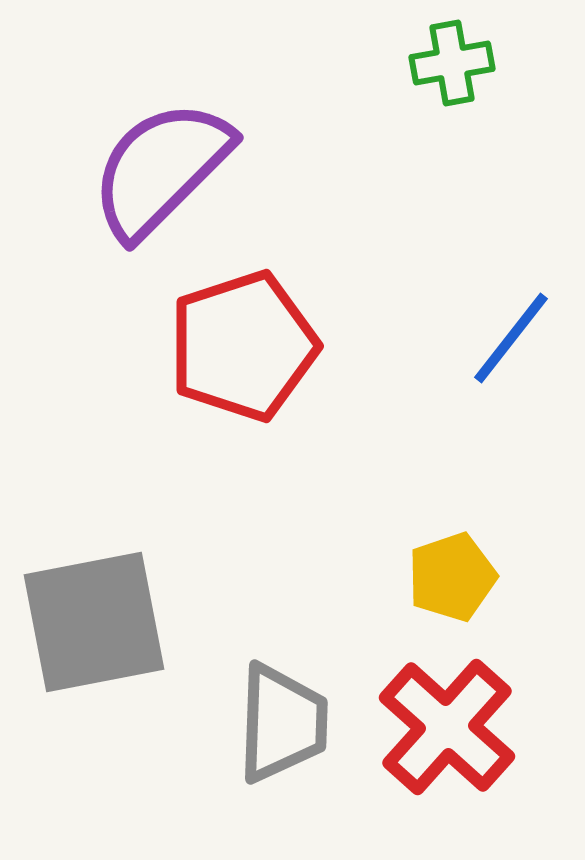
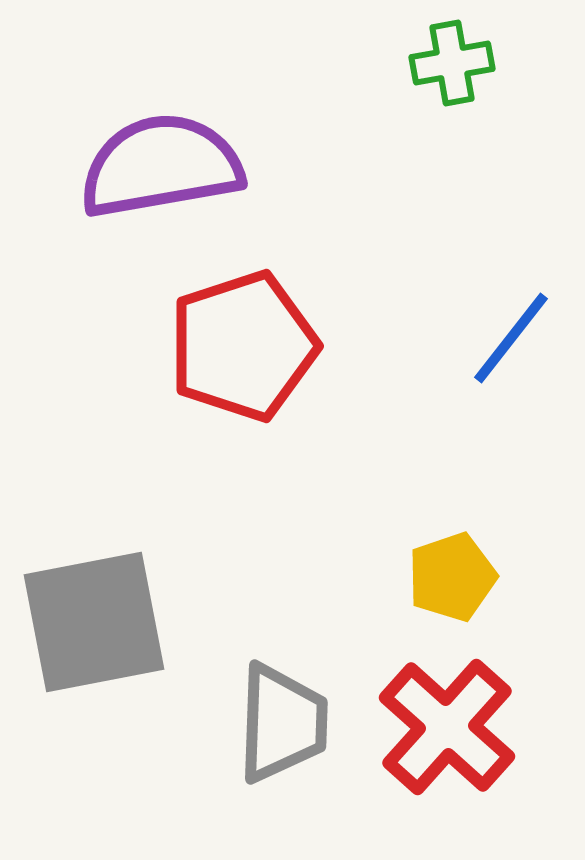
purple semicircle: moved 3 px up; rotated 35 degrees clockwise
